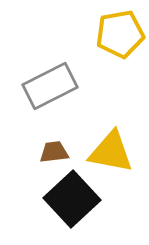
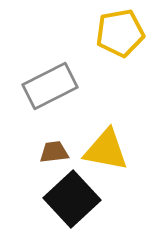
yellow pentagon: moved 1 px up
yellow triangle: moved 5 px left, 2 px up
